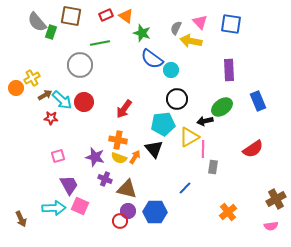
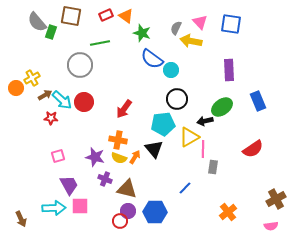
pink square at (80, 206): rotated 24 degrees counterclockwise
